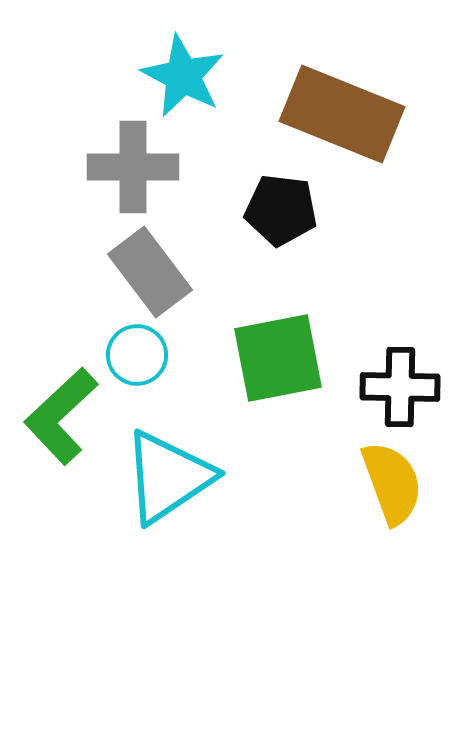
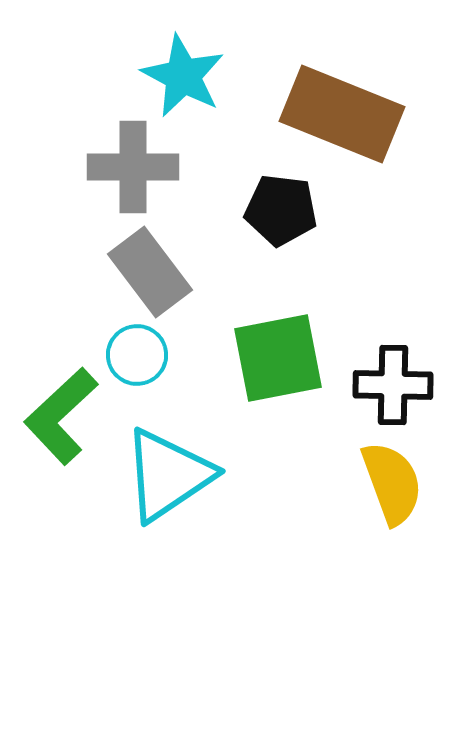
black cross: moved 7 px left, 2 px up
cyan triangle: moved 2 px up
